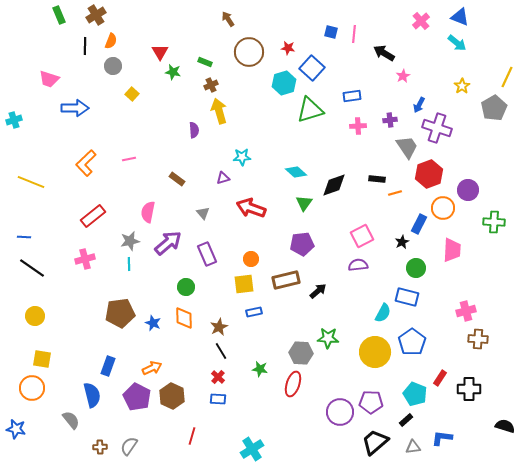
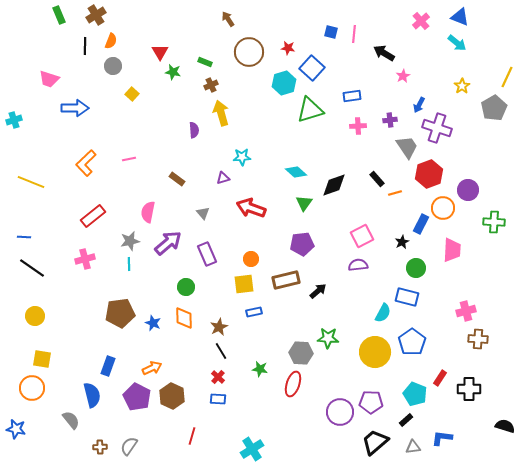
yellow arrow at (219, 111): moved 2 px right, 2 px down
black rectangle at (377, 179): rotated 42 degrees clockwise
blue rectangle at (419, 224): moved 2 px right
